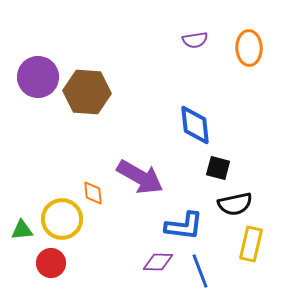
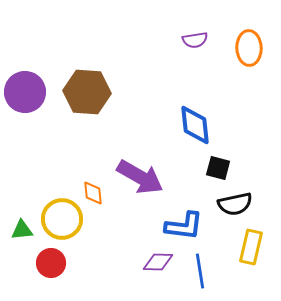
purple circle: moved 13 px left, 15 px down
yellow rectangle: moved 3 px down
blue line: rotated 12 degrees clockwise
